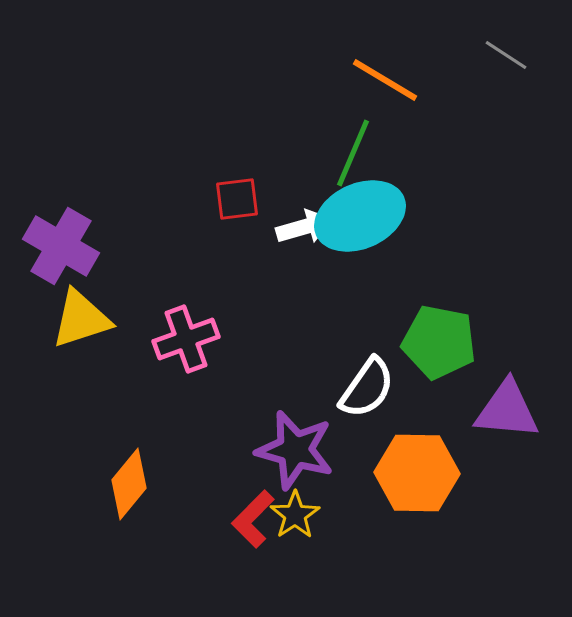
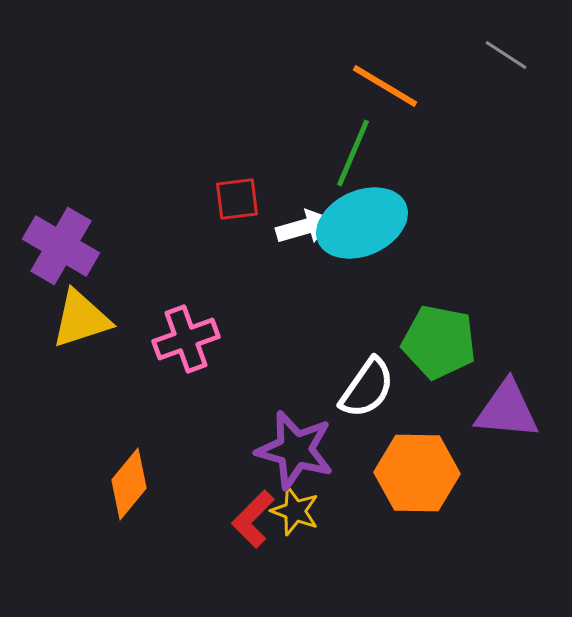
orange line: moved 6 px down
cyan ellipse: moved 2 px right, 7 px down
yellow star: moved 4 px up; rotated 18 degrees counterclockwise
